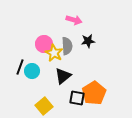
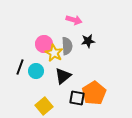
cyan circle: moved 4 px right
